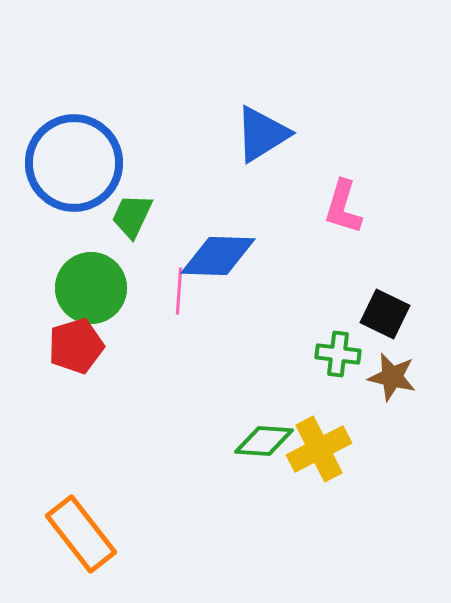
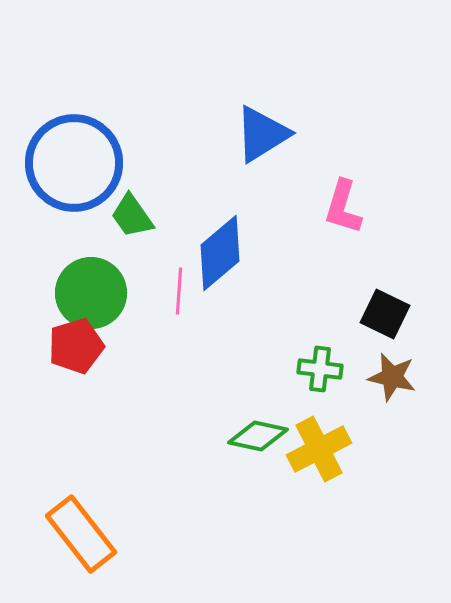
green trapezoid: rotated 60 degrees counterclockwise
blue diamond: moved 2 px right, 3 px up; rotated 42 degrees counterclockwise
green circle: moved 5 px down
green cross: moved 18 px left, 15 px down
green diamond: moved 6 px left, 5 px up; rotated 8 degrees clockwise
